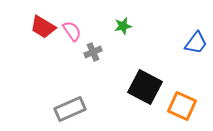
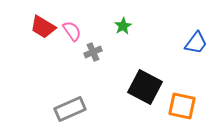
green star: rotated 18 degrees counterclockwise
orange square: rotated 12 degrees counterclockwise
